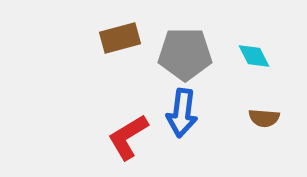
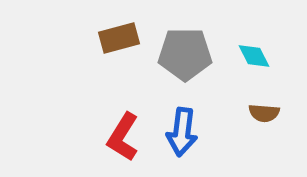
brown rectangle: moved 1 px left
blue arrow: moved 19 px down
brown semicircle: moved 5 px up
red L-shape: moved 5 px left; rotated 27 degrees counterclockwise
